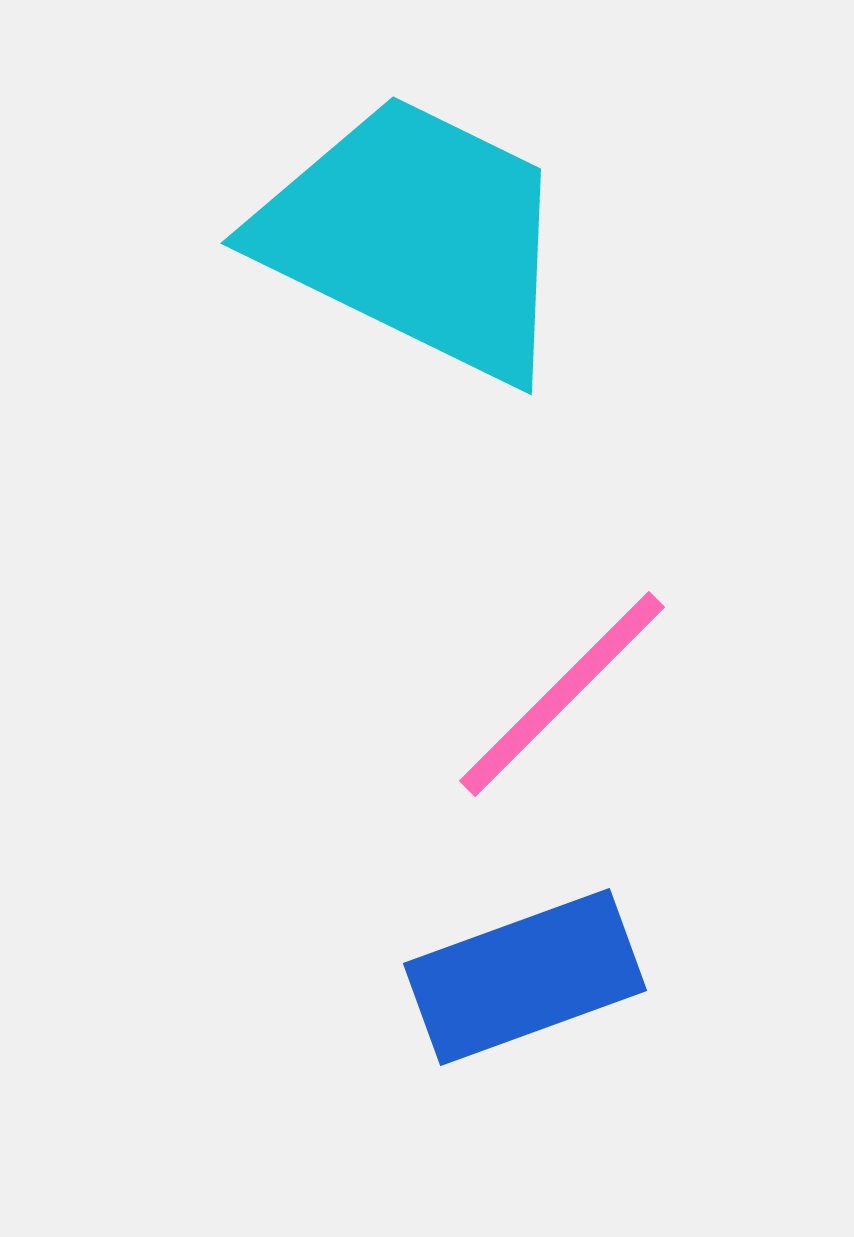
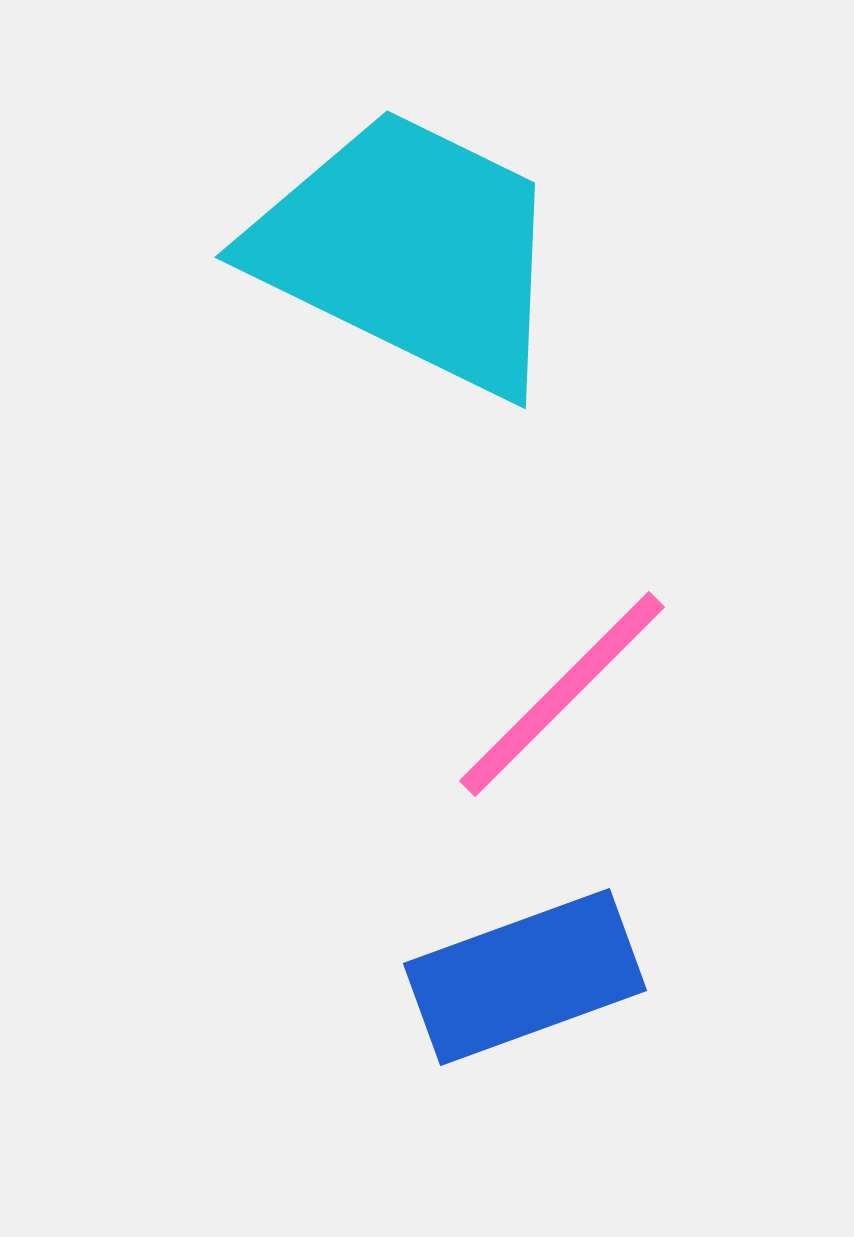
cyan trapezoid: moved 6 px left, 14 px down
